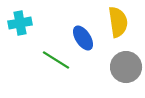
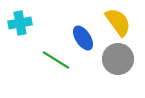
yellow semicircle: rotated 28 degrees counterclockwise
gray circle: moved 8 px left, 8 px up
